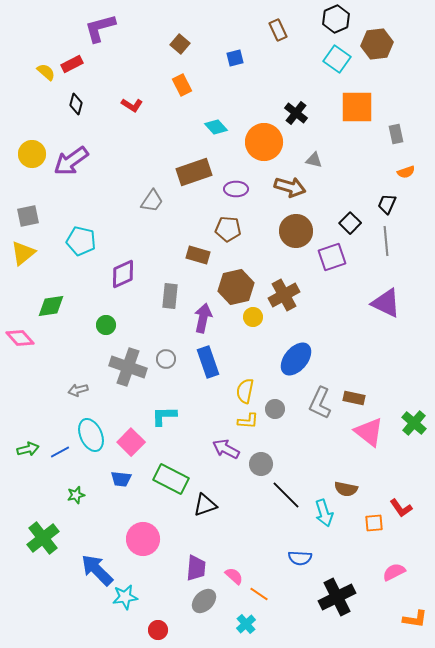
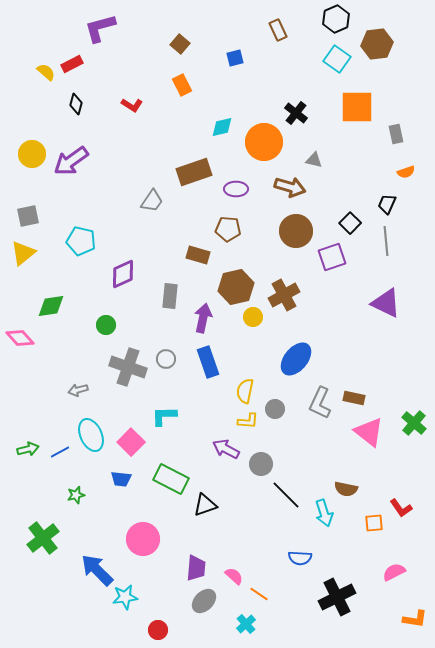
cyan diamond at (216, 127): moved 6 px right; rotated 60 degrees counterclockwise
